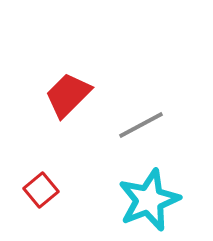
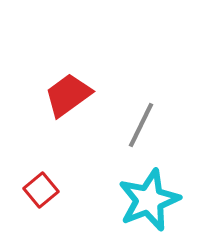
red trapezoid: rotated 9 degrees clockwise
gray line: rotated 36 degrees counterclockwise
